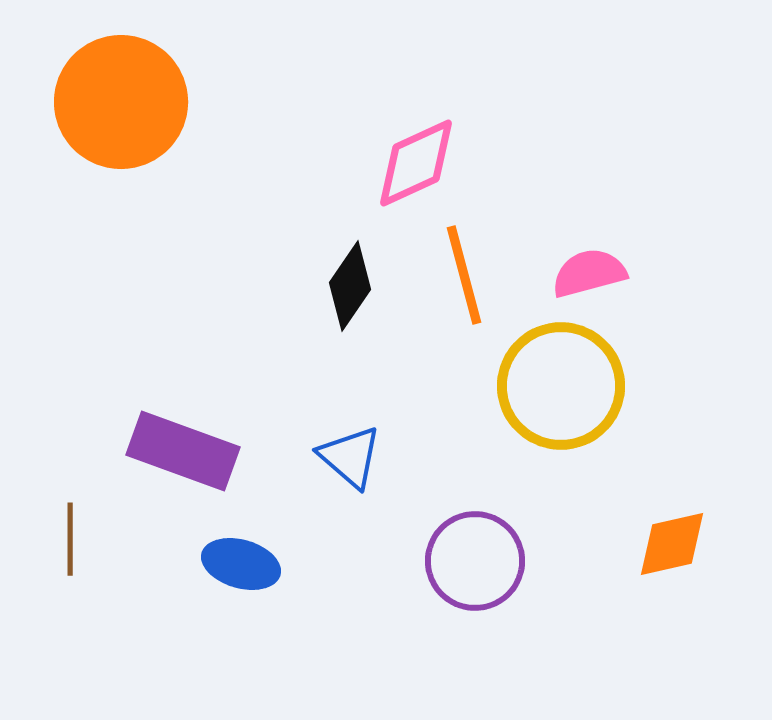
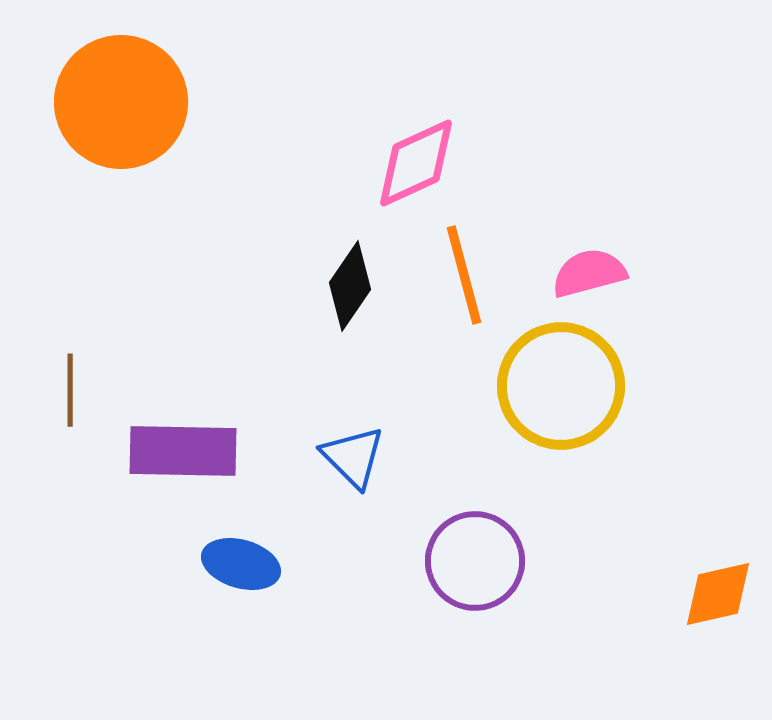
purple rectangle: rotated 19 degrees counterclockwise
blue triangle: moved 3 px right; rotated 4 degrees clockwise
brown line: moved 149 px up
orange diamond: moved 46 px right, 50 px down
